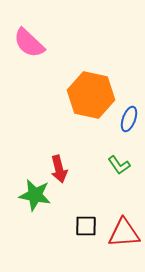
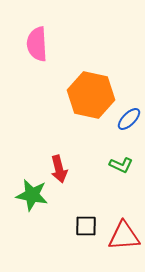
pink semicircle: moved 8 px right, 1 px down; rotated 44 degrees clockwise
blue ellipse: rotated 25 degrees clockwise
green L-shape: moved 2 px right; rotated 30 degrees counterclockwise
green star: moved 3 px left
red triangle: moved 3 px down
